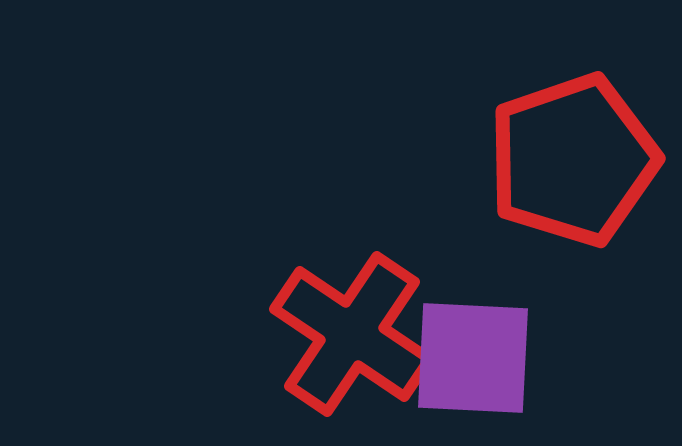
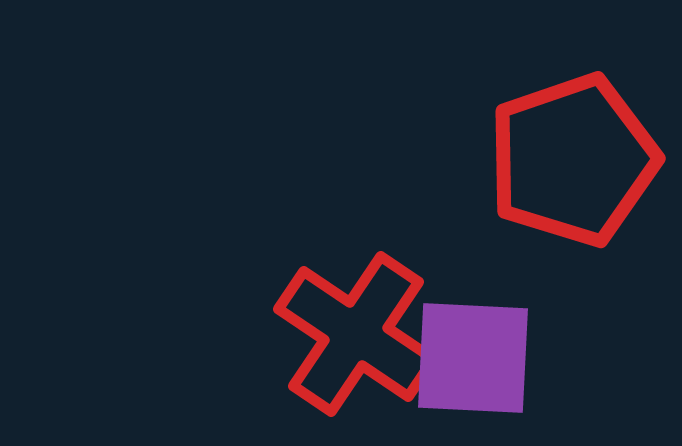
red cross: moved 4 px right
